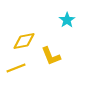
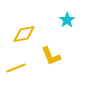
yellow diamond: moved 7 px up
